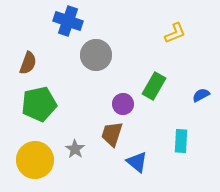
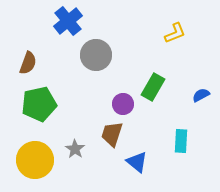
blue cross: rotated 32 degrees clockwise
green rectangle: moved 1 px left, 1 px down
